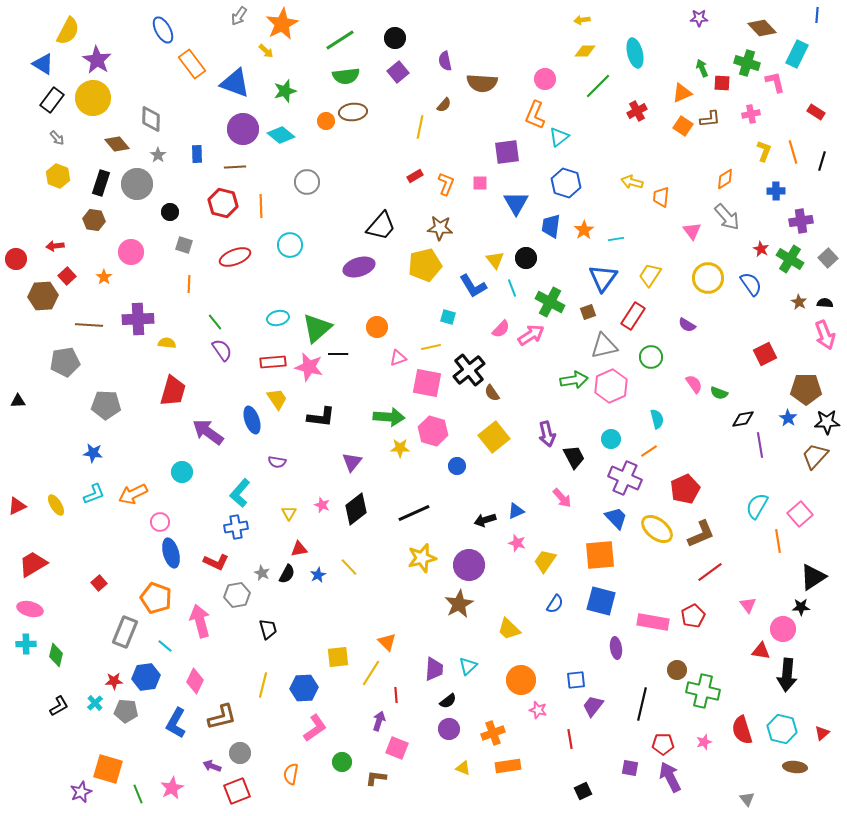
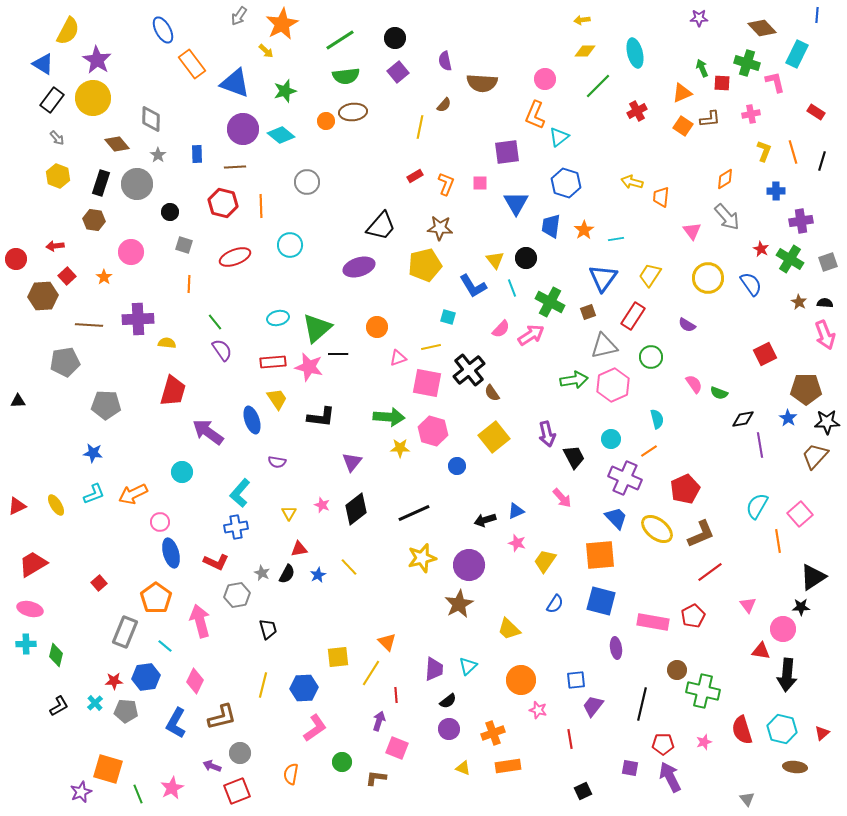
gray square at (828, 258): moved 4 px down; rotated 24 degrees clockwise
pink hexagon at (611, 386): moved 2 px right, 1 px up
orange pentagon at (156, 598): rotated 16 degrees clockwise
